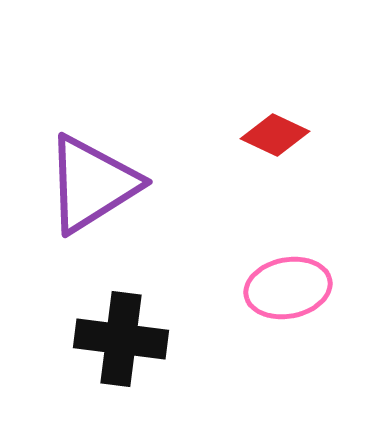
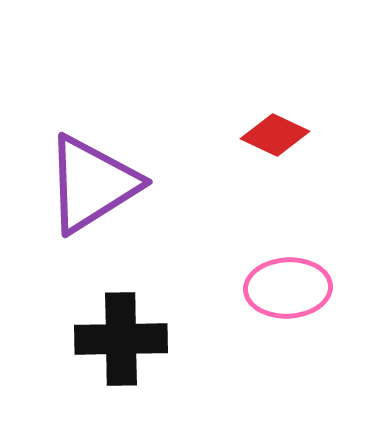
pink ellipse: rotated 8 degrees clockwise
black cross: rotated 8 degrees counterclockwise
